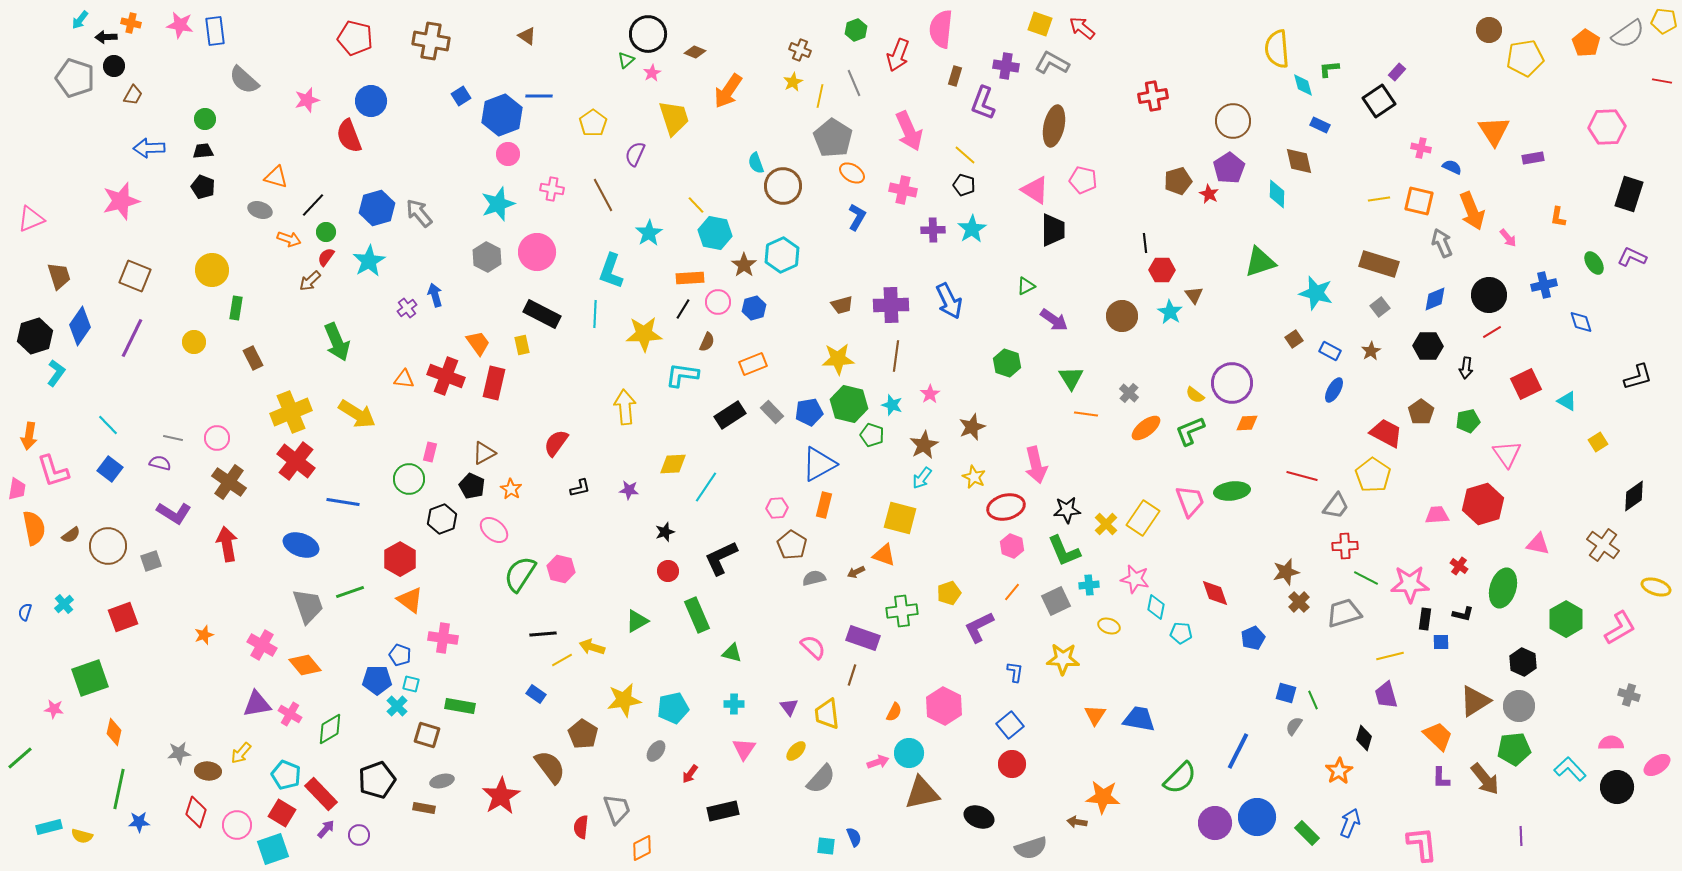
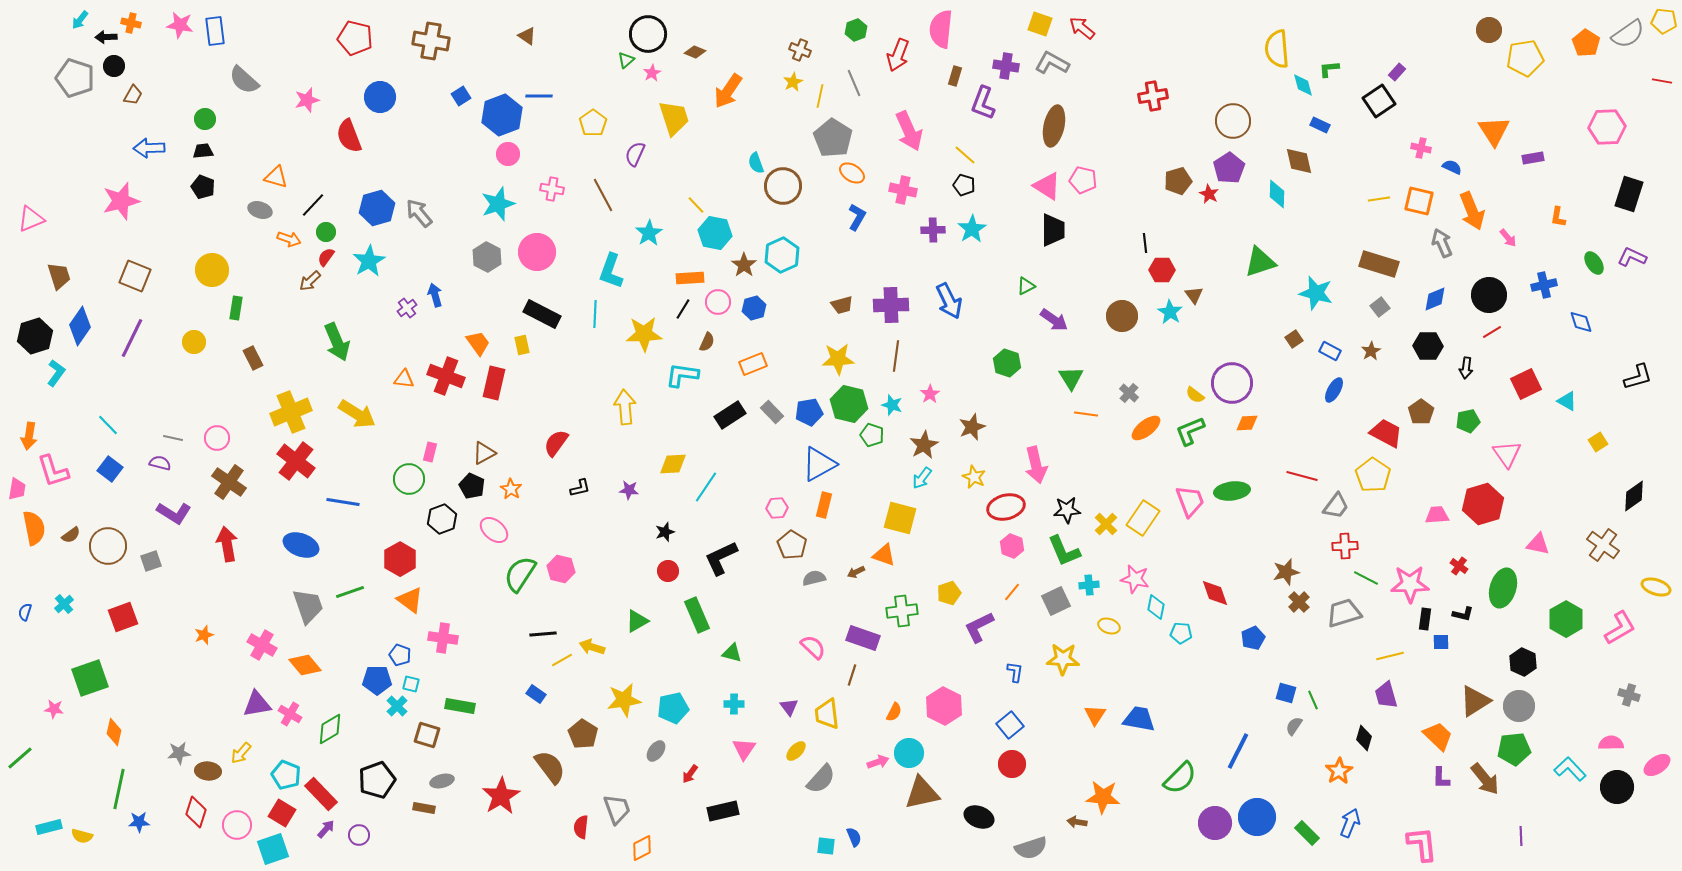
blue circle at (371, 101): moved 9 px right, 4 px up
pink triangle at (1035, 190): moved 12 px right, 4 px up
